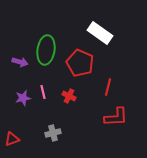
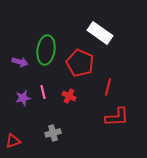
red L-shape: moved 1 px right
red triangle: moved 1 px right, 2 px down
